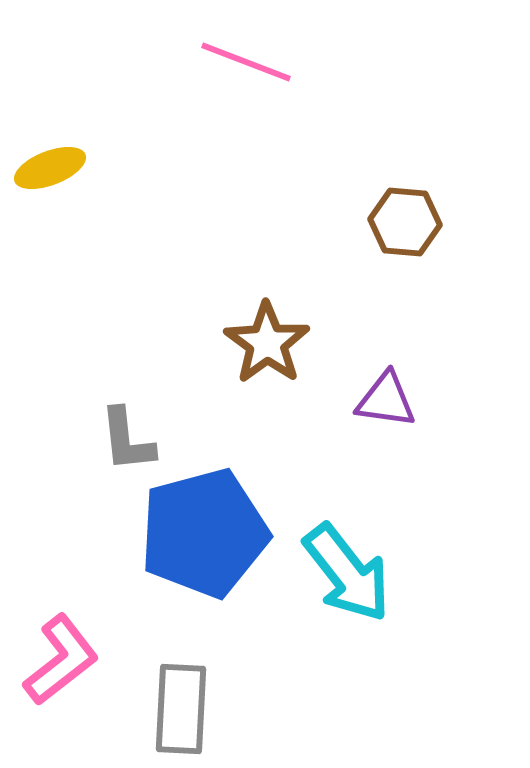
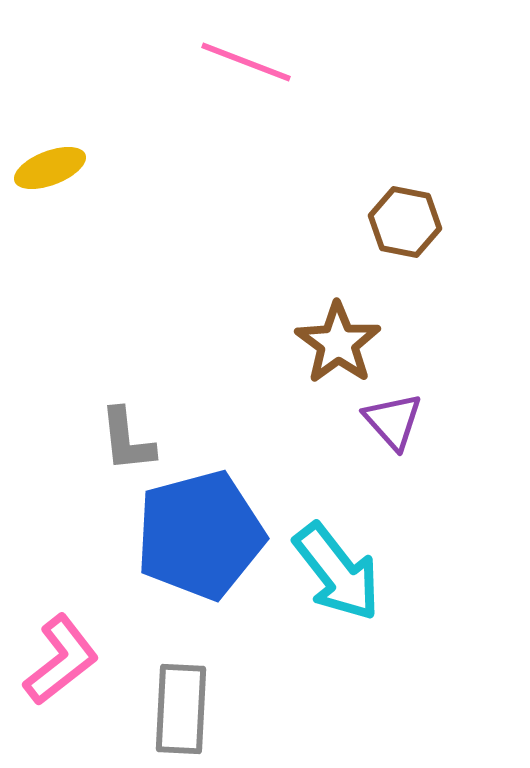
brown hexagon: rotated 6 degrees clockwise
brown star: moved 71 px right
purple triangle: moved 7 px right, 21 px down; rotated 40 degrees clockwise
blue pentagon: moved 4 px left, 2 px down
cyan arrow: moved 10 px left, 1 px up
